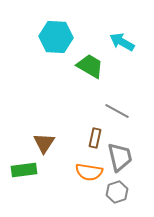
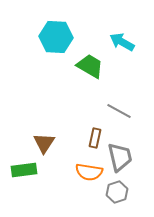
gray line: moved 2 px right
